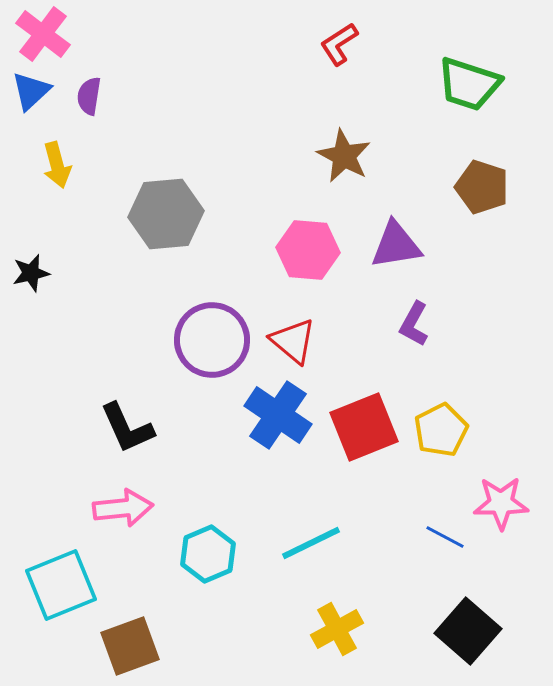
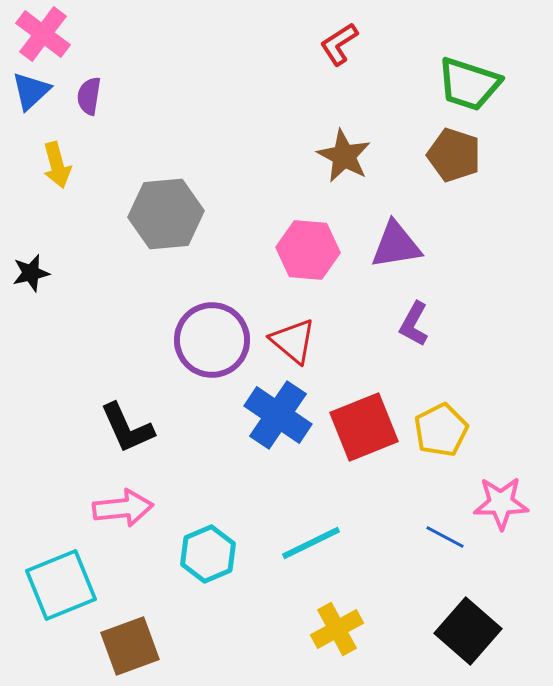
brown pentagon: moved 28 px left, 32 px up
